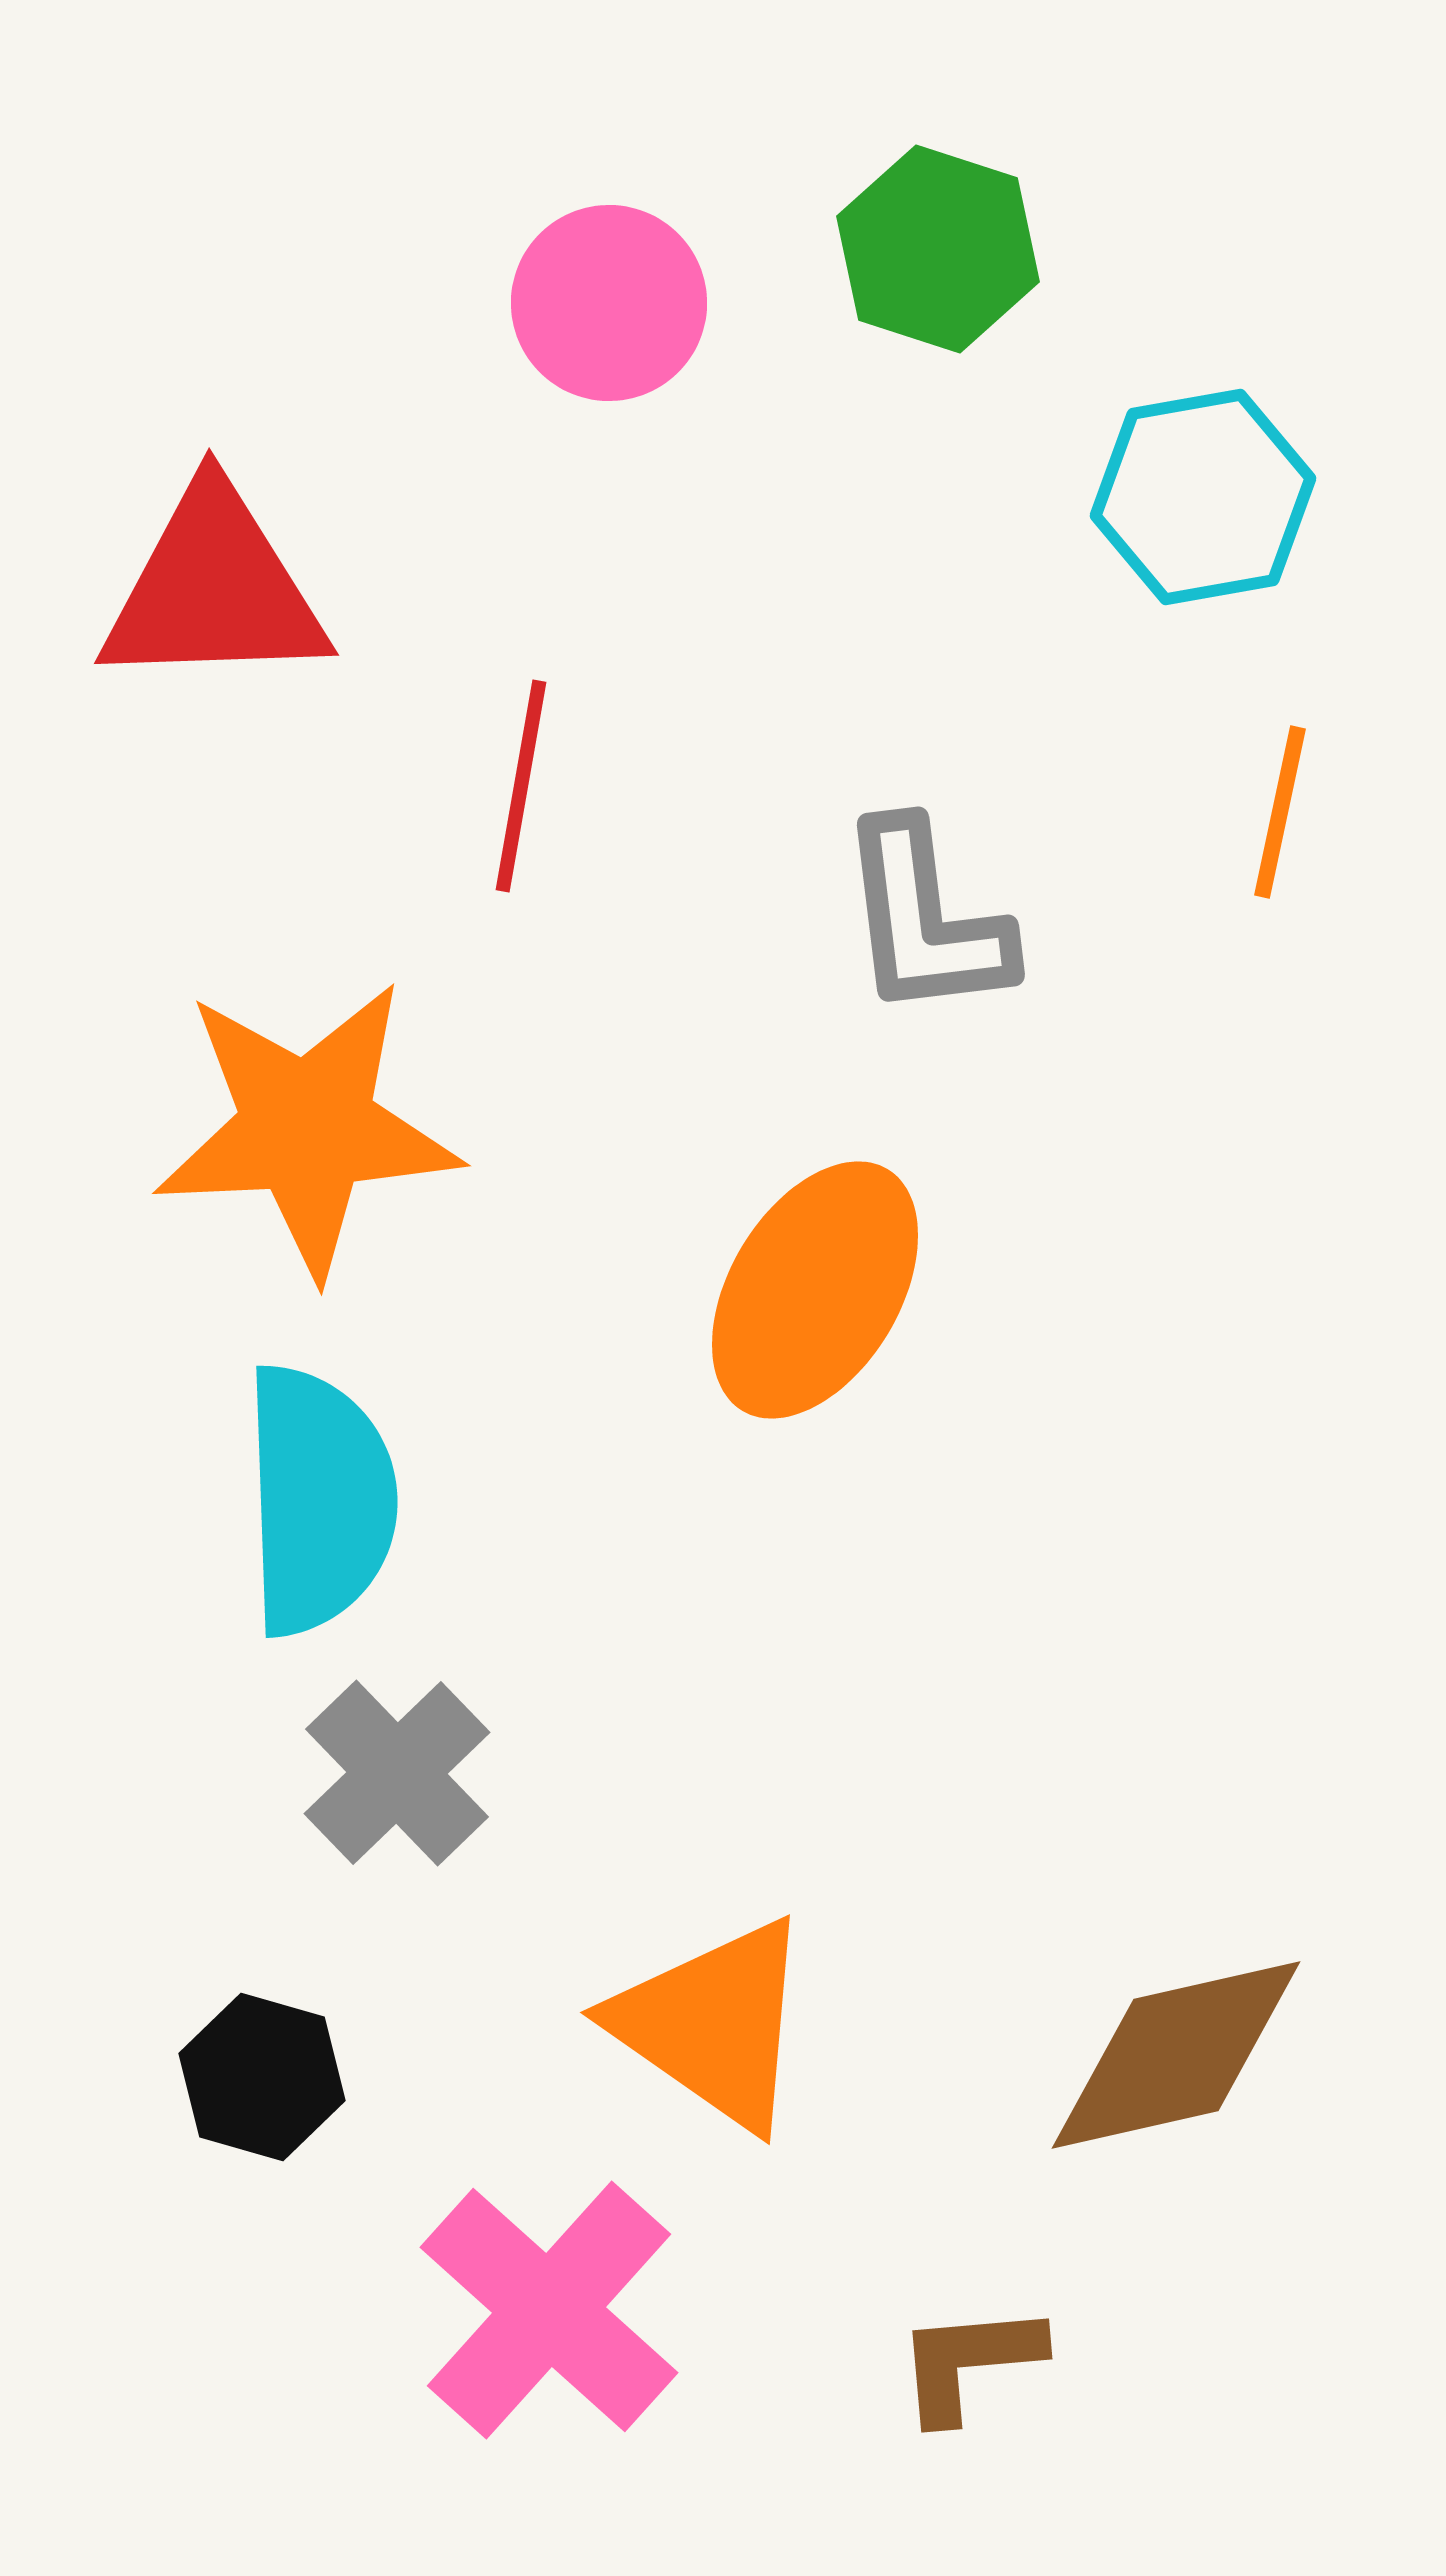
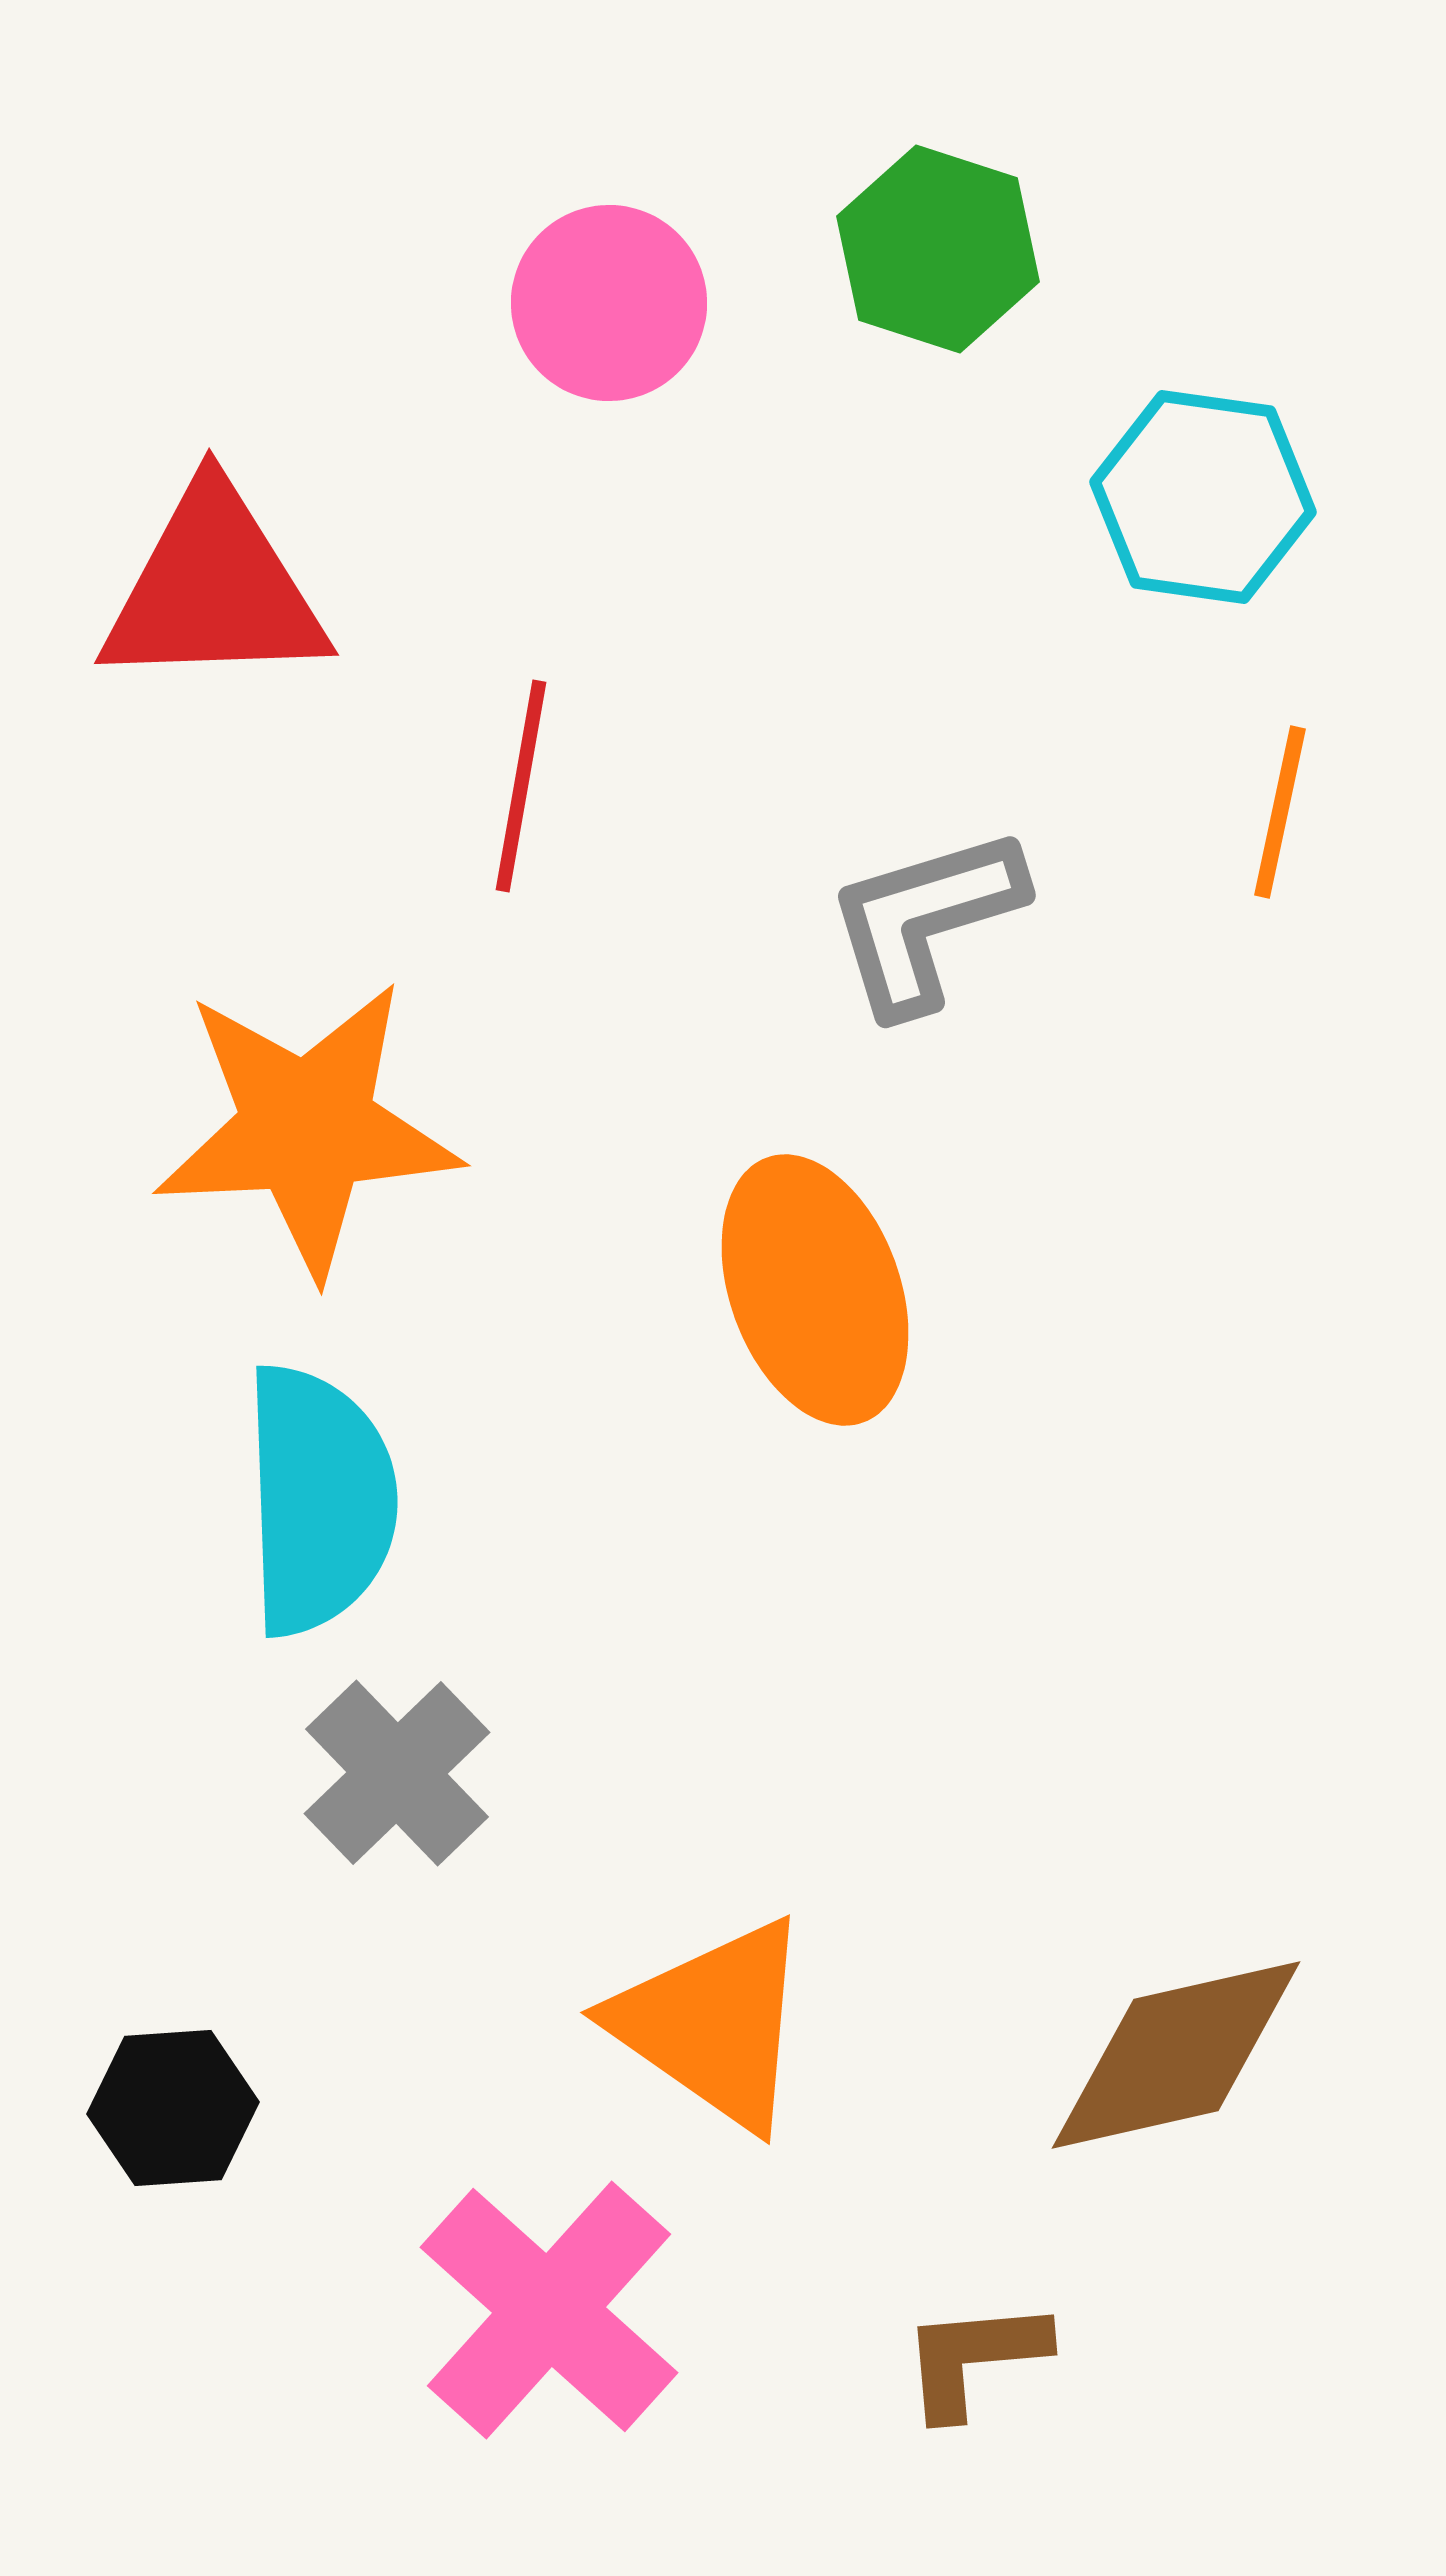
cyan hexagon: rotated 18 degrees clockwise
gray L-shape: rotated 80 degrees clockwise
orange ellipse: rotated 51 degrees counterclockwise
black hexagon: moved 89 px left, 31 px down; rotated 20 degrees counterclockwise
brown L-shape: moved 5 px right, 4 px up
